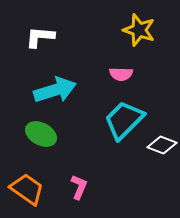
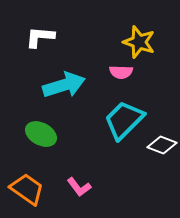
yellow star: moved 12 px down
pink semicircle: moved 2 px up
cyan arrow: moved 9 px right, 5 px up
pink L-shape: rotated 120 degrees clockwise
